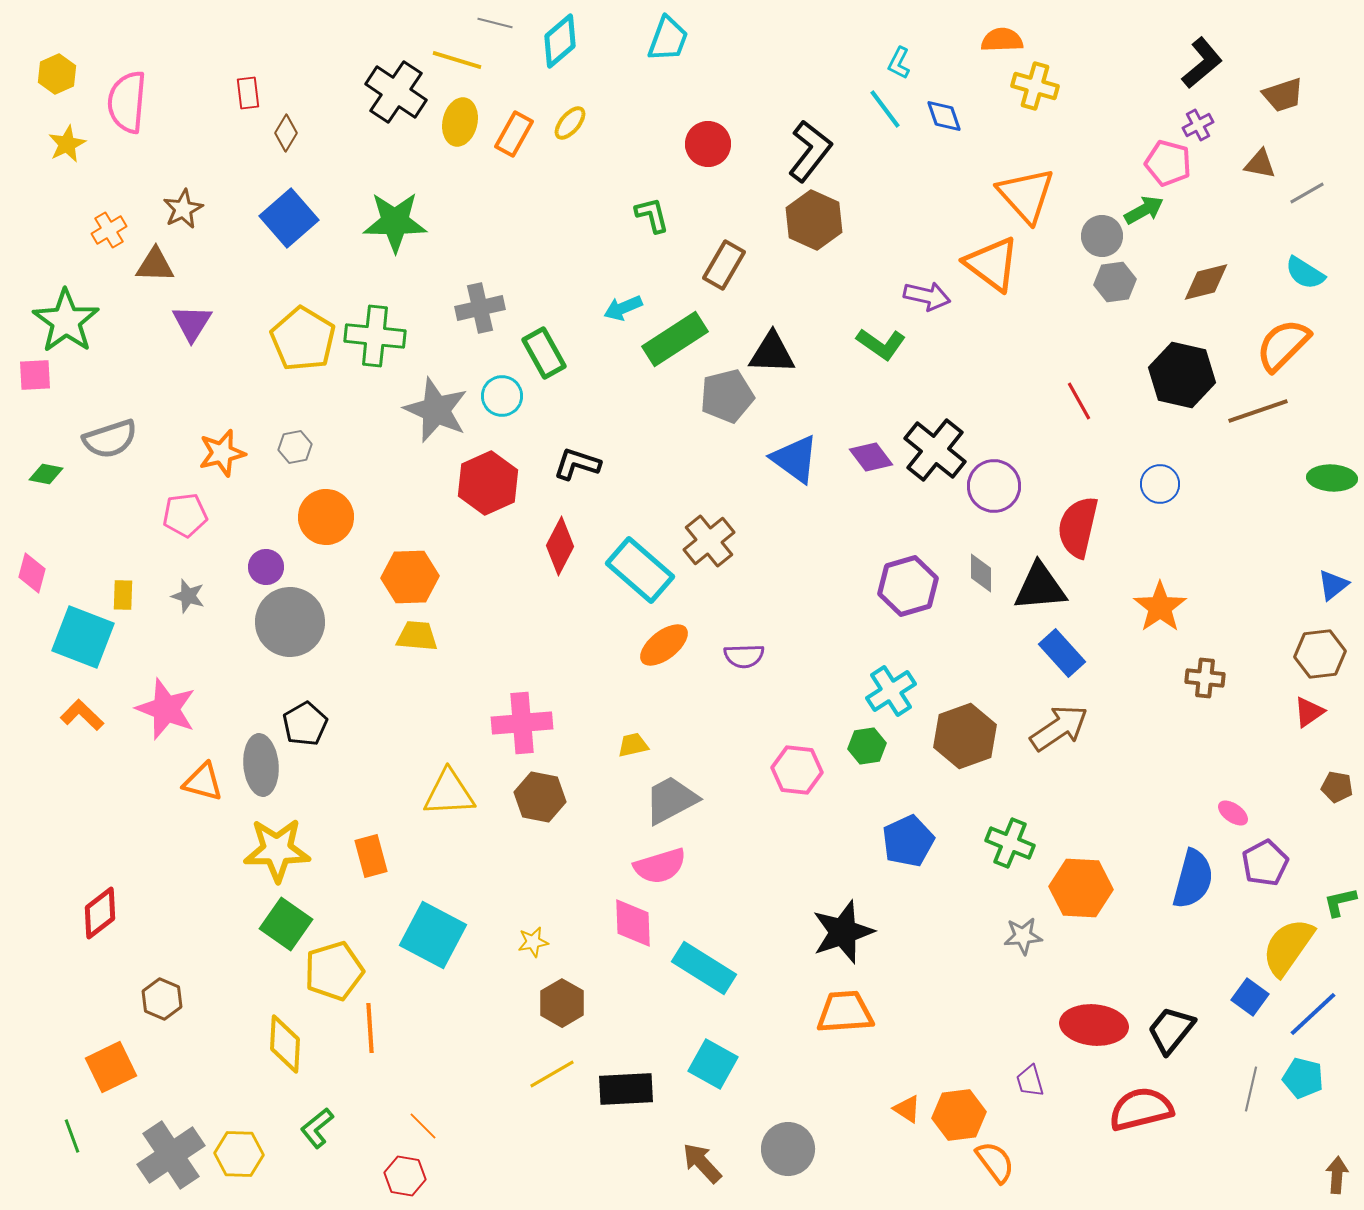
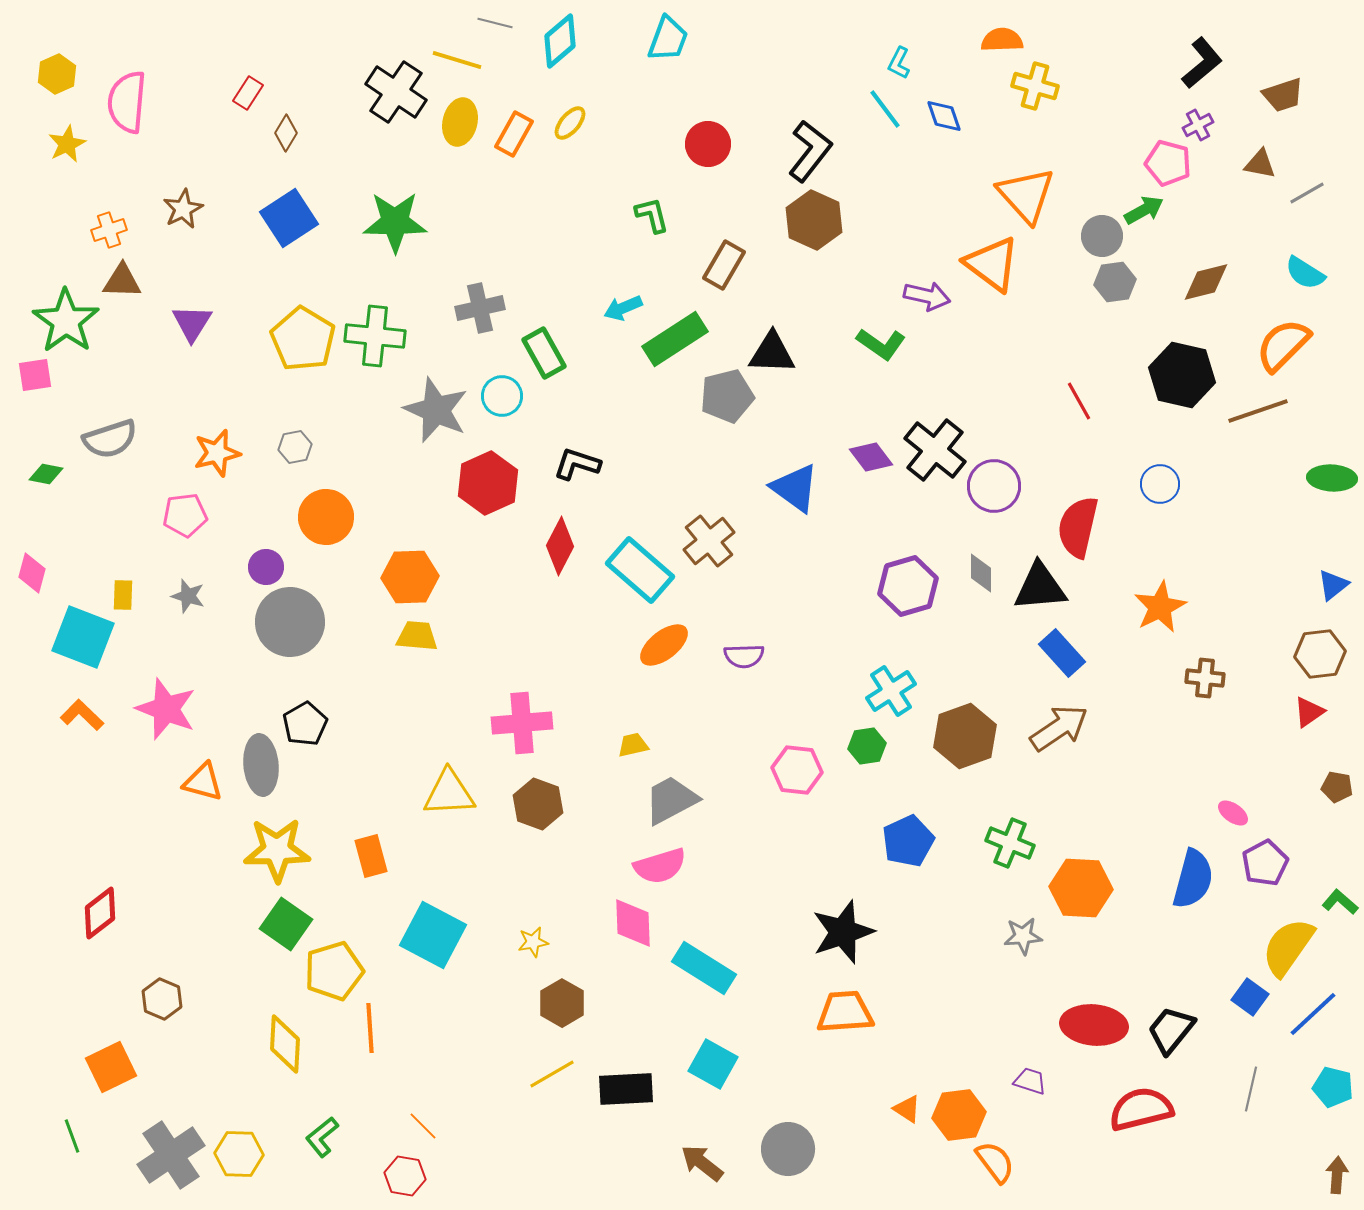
red rectangle at (248, 93): rotated 40 degrees clockwise
blue square at (289, 218): rotated 8 degrees clockwise
orange cross at (109, 230): rotated 12 degrees clockwise
brown triangle at (155, 265): moved 33 px left, 16 px down
pink square at (35, 375): rotated 6 degrees counterclockwise
orange star at (222, 453): moved 5 px left
blue triangle at (795, 459): moved 29 px down
orange star at (1160, 607): rotated 8 degrees clockwise
brown hexagon at (540, 797): moved 2 px left, 7 px down; rotated 9 degrees clockwise
green L-shape at (1340, 902): rotated 54 degrees clockwise
cyan pentagon at (1303, 1078): moved 30 px right, 9 px down
purple trapezoid at (1030, 1081): rotated 124 degrees clockwise
green L-shape at (317, 1128): moved 5 px right, 9 px down
brown arrow at (702, 1163): rotated 9 degrees counterclockwise
